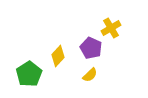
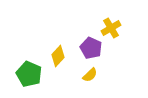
green pentagon: rotated 15 degrees counterclockwise
